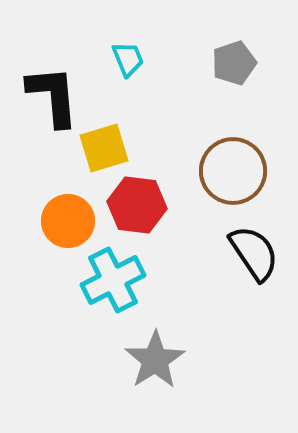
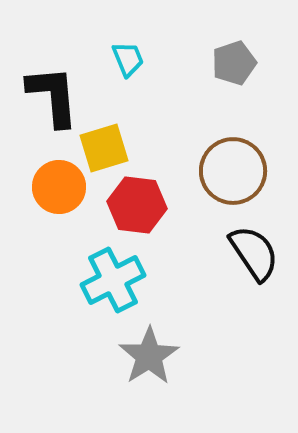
orange circle: moved 9 px left, 34 px up
gray star: moved 6 px left, 4 px up
